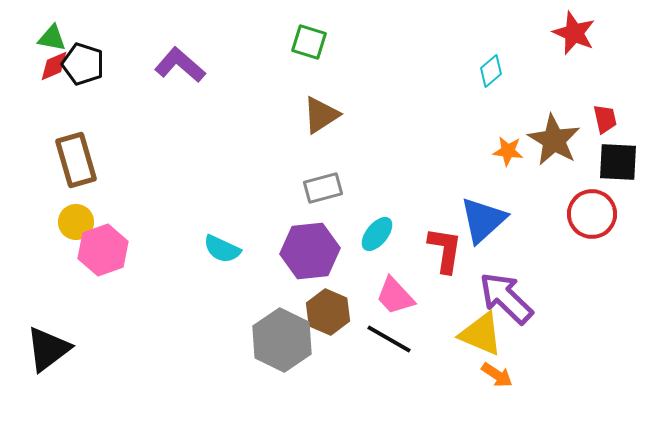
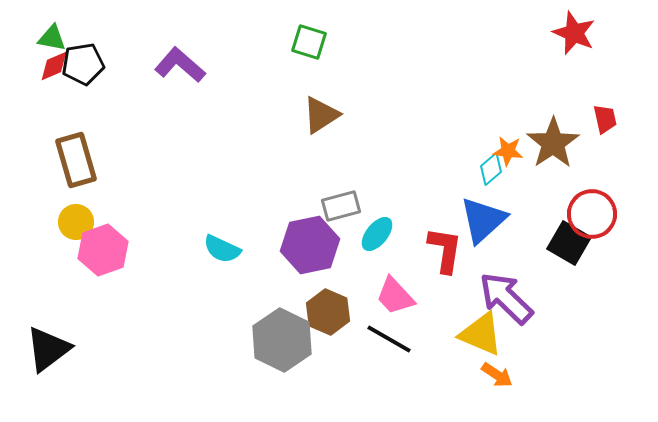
black pentagon: rotated 27 degrees counterclockwise
cyan diamond: moved 98 px down
brown star: moved 1 px left, 3 px down; rotated 8 degrees clockwise
black square: moved 49 px left, 81 px down; rotated 27 degrees clockwise
gray rectangle: moved 18 px right, 18 px down
purple hexagon: moved 6 px up; rotated 6 degrees counterclockwise
